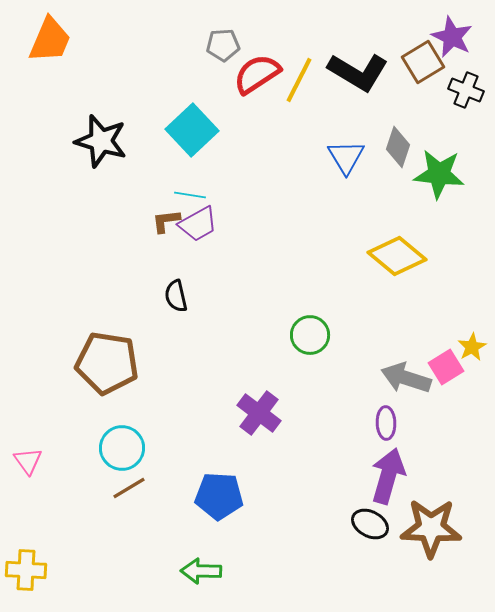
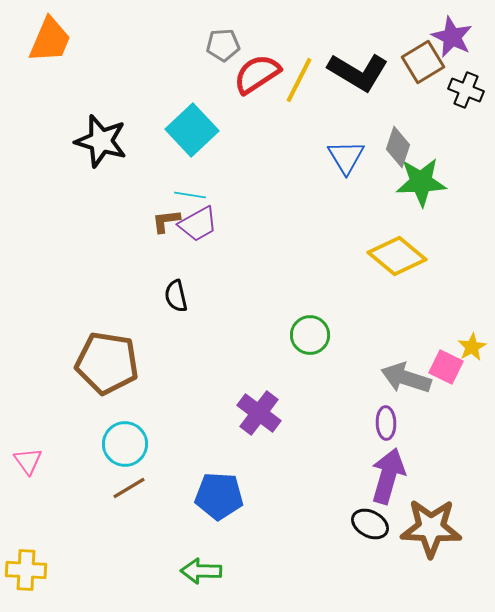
green star: moved 18 px left, 8 px down; rotated 9 degrees counterclockwise
pink square: rotated 32 degrees counterclockwise
cyan circle: moved 3 px right, 4 px up
